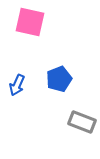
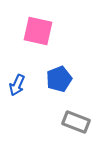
pink square: moved 8 px right, 9 px down
gray rectangle: moved 6 px left
